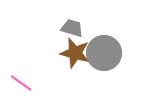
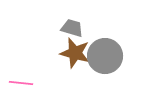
gray circle: moved 1 px right, 3 px down
pink line: rotated 30 degrees counterclockwise
